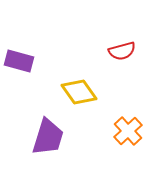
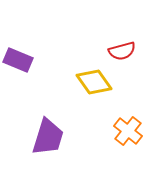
purple rectangle: moved 1 px left, 1 px up; rotated 8 degrees clockwise
yellow diamond: moved 15 px right, 10 px up
orange cross: rotated 8 degrees counterclockwise
